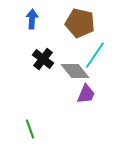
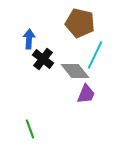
blue arrow: moved 3 px left, 20 px down
cyan line: rotated 8 degrees counterclockwise
